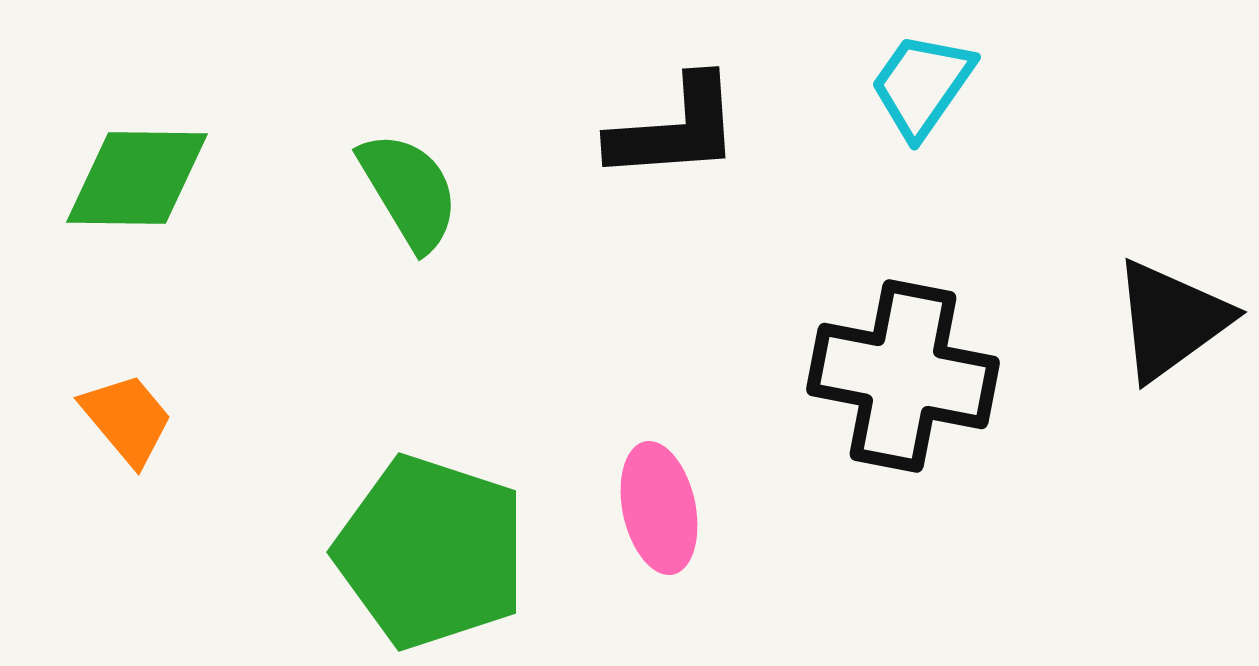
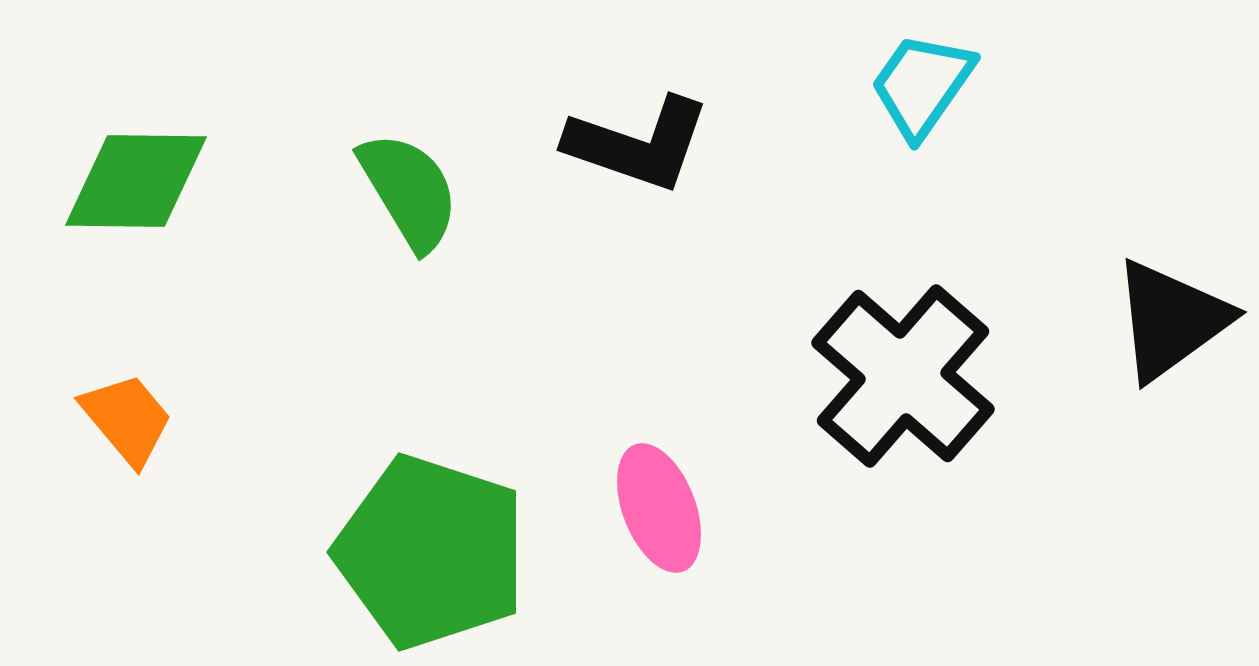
black L-shape: moved 37 px left, 15 px down; rotated 23 degrees clockwise
green diamond: moved 1 px left, 3 px down
black cross: rotated 30 degrees clockwise
pink ellipse: rotated 9 degrees counterclockwise
